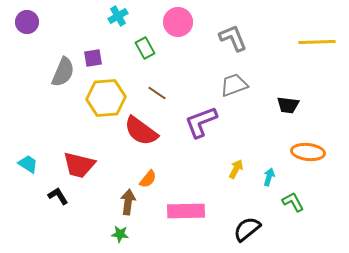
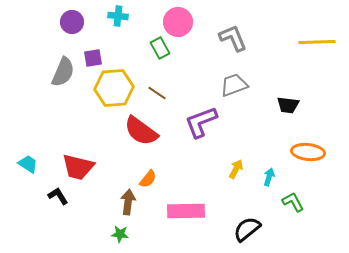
cyan cross: rotated 36 degrees clockwise
purple circle: moved 45 px right
green rectangle: moved 15 px right
yellow hexagon: moved 8 px right, 10 px up
red trapezoid: moved 1 px left, 2 px down
